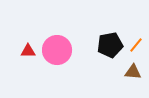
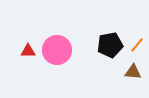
orange line: moved 1 px right
